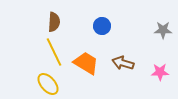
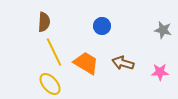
brown semicircle: moved 10 px left
gray star: rotated 12 degrees clockwise
yellow ellipse: moved 2 px right
